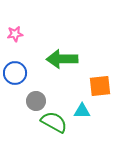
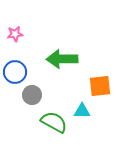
blue circle: moved 1 px up
gray circle: moved 4 px left, 6 px up
